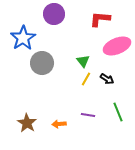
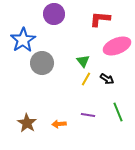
blue star: moved 2 px down
